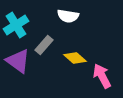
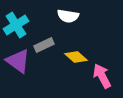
gray rectangle: rotated 24 degrees clockwise
yellow diamond: moved 1 px right, 1 px up
